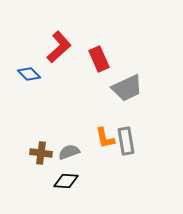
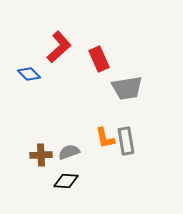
gray trapezoid: rotated 16 degrees clockwise
brown cross: moved 2 px down; rotated 10 degrees counterclockwise
